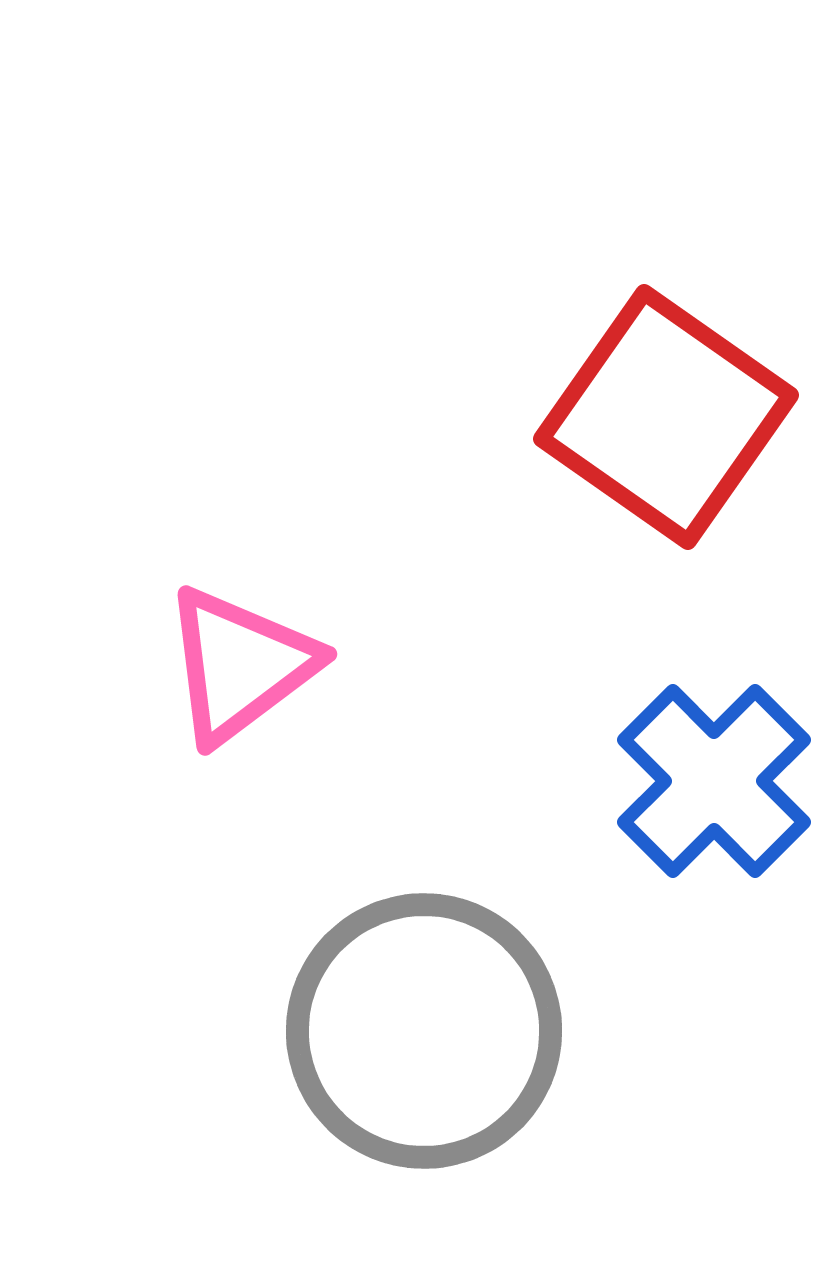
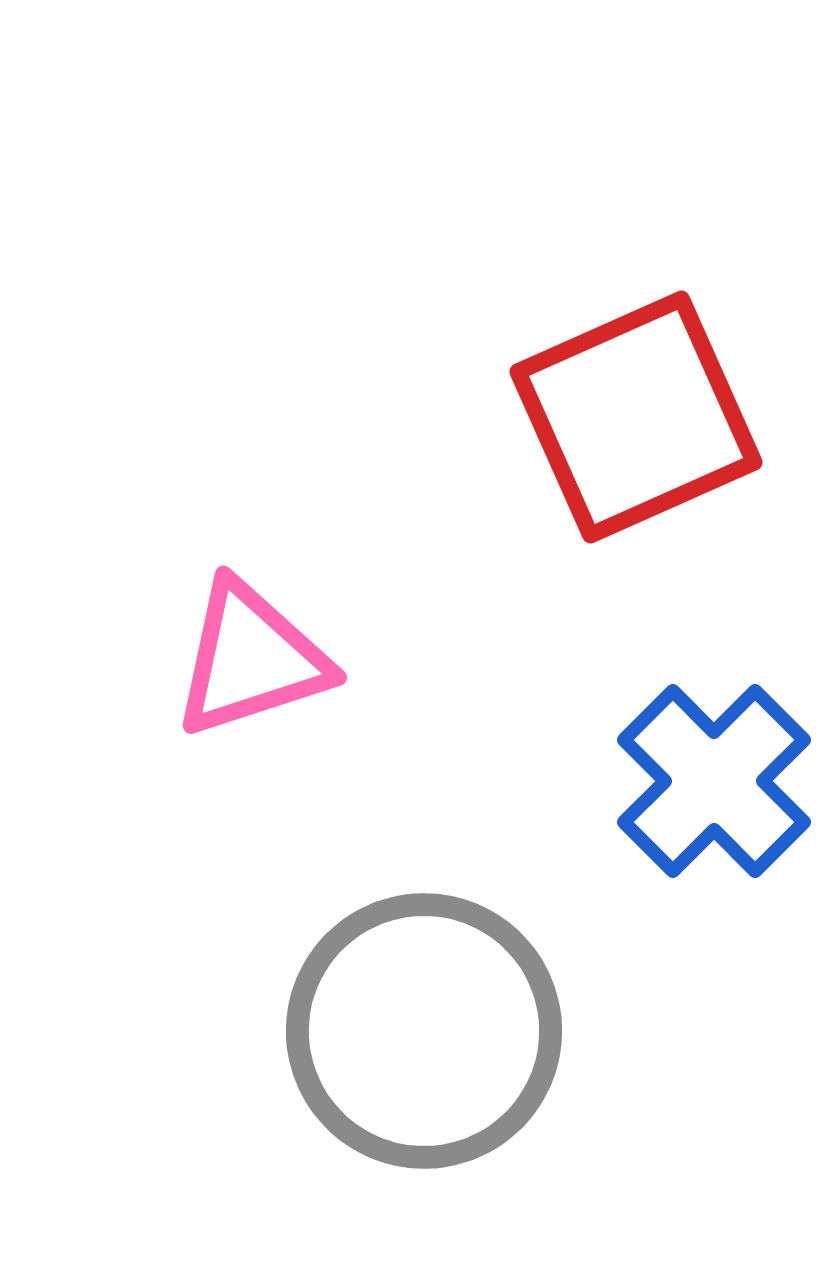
red square: moved 30 px left; rotated 31 degrees clockwise
pink triangle: moved 11 px right, 6 px up; rotated 19 degrees clockwise
